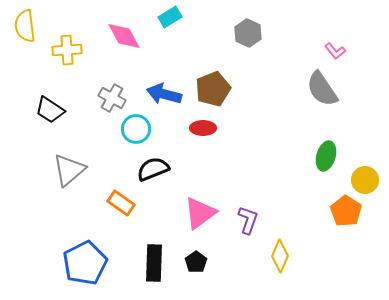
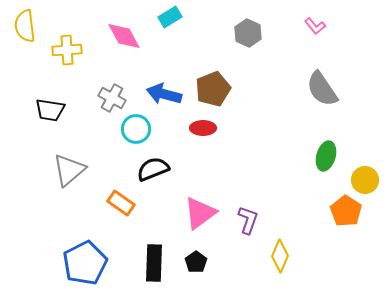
pink L-shape: moved 20 px left, 25 px up
black trapezoid: rotated 24 degrees counterclockwise
